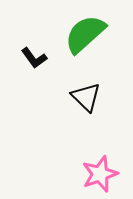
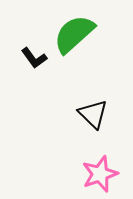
green semicircle: moved 11 px left
black triangle: moved 7 px right, 17 px down
